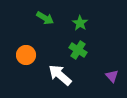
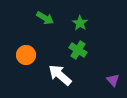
purple triangle: moved 1 px right, 4 px down
